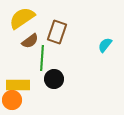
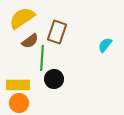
orange circle: moved 7 px right, 3 px down
